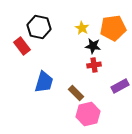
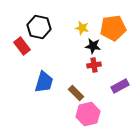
yellow star: rotated 16 degrees counterclockwise
